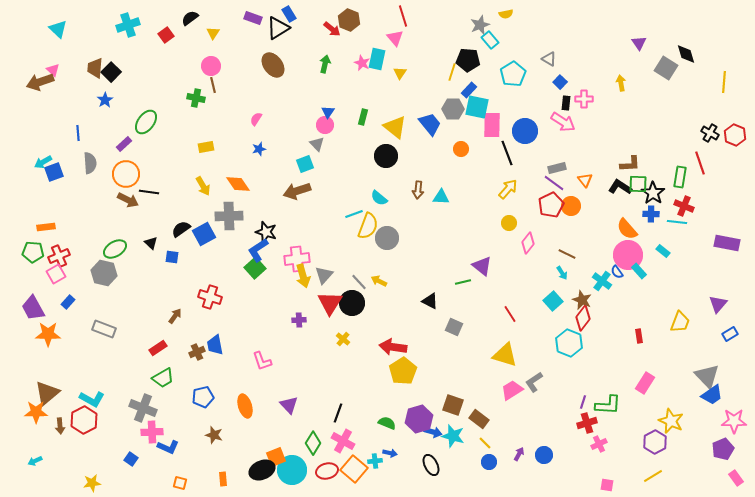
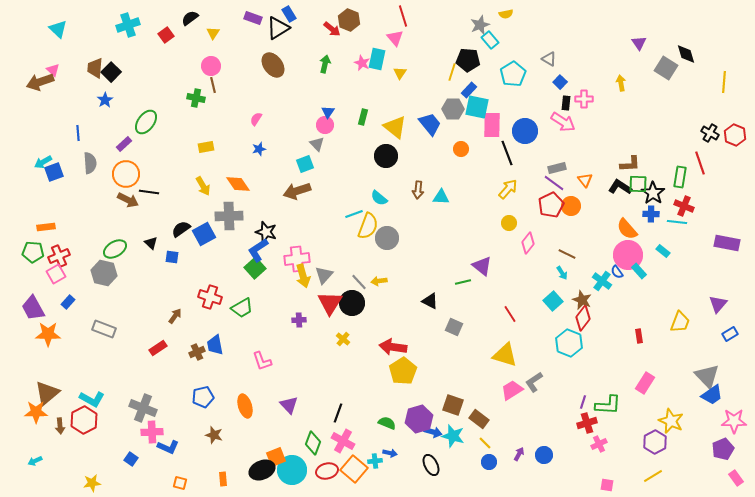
yellow arrow at (379, 281): rotated 35 degrees counterclockwise
green trapezoid at (163, 378): moved 79 px right, 70 px up
green diamond at (313, 443): rotated 10 degrees counterclockwise
